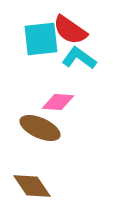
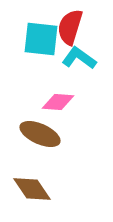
red semicircle: moved 3 px up; rotated 72 degrees clockwise
cyan square: rotated 12 degrees clockwise
brown ellipse: moved 6 px down
brown diamond: moved 3 px down
